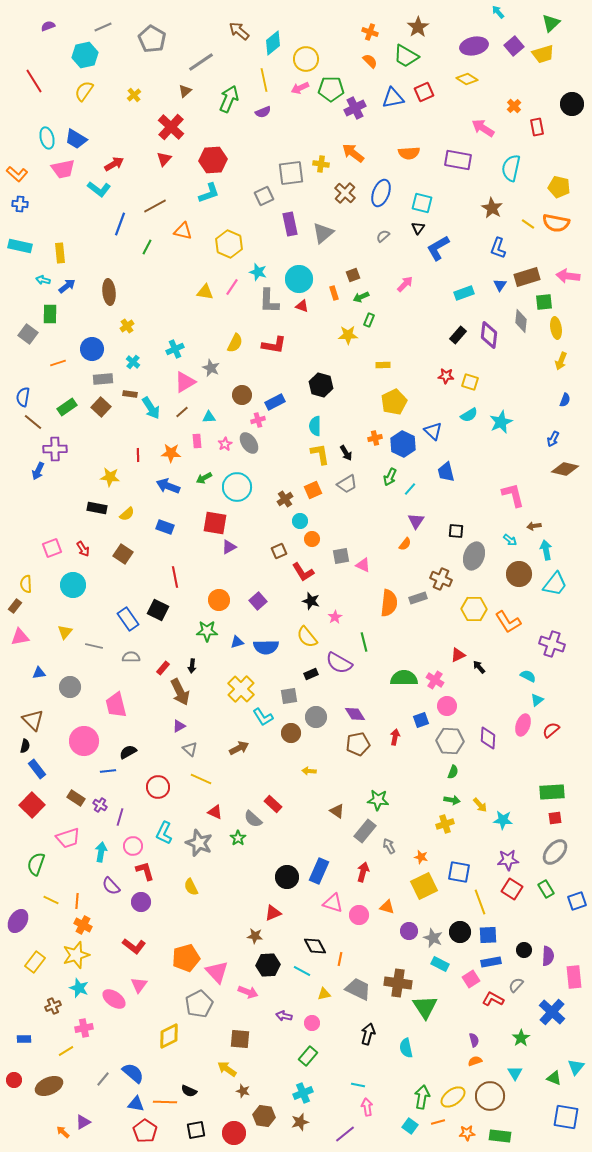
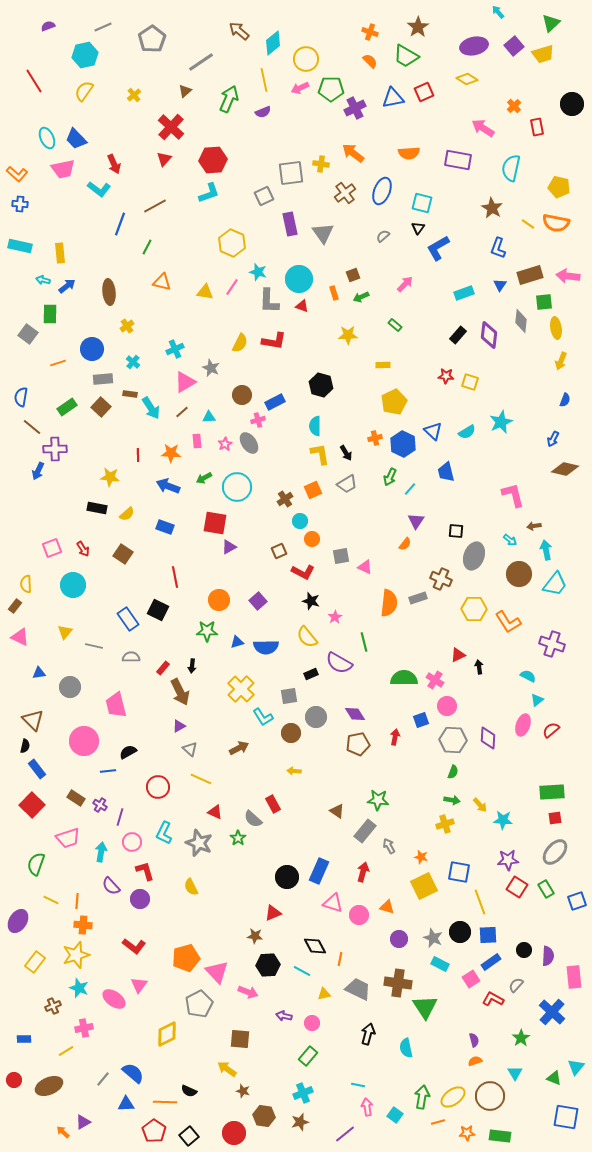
gray pentagon at (152, 39): rotated 8 degrees clockwise
cyan ellipse at (47, 138): rotated 10 degrees counterclockwise
blue trapezoid at (76, 139): rotated 15 degrees clockwise
red arrow at (114, 164): rotated 96 degrees clockwise
brown cross at (345, 193): rotated 10 degrees clockwise
blue ellipse at (381, 193): moved 1 px right, 2 px up
orange triangle at (183, 231): moved 21 px left, 51 px down
gray triangle at (323, 233): rotated 25 degrees counterclockwise
yellow hexagon at (229, 244): moved 3 px right, 1 px up
brown rectangle at (527, 277): moved 3 px right, 2 px up
green rectangle at (369, 320): moved 26 px right, 5 px down; rotated 72 degrees counterclockwise
yellow semicircle at (235, 343): moved 5 px right
red L-shape at (274, 345): moved 4 px up
blue semicircle at (23, 397): moved 2 px left
cyan semicircle at (469, 415): moved 2 px left, 17 px down
brown line at (33, 422): moved 1 px left, 5 px down
pink triangle at (363, 565): moved 2 px right, 2 px down
red L-shape at (303, 572): rotated 30 degrees counterclockwise
pink triangle at (20, 637): rotated 36 degrees clockwise
black arrow at (479, 667): rotated 32 degrees clockwise
gray hexagon at (450, 741): moved 3 px right, 1 px up
yellow arrow at (309, 771): moved 15 px left
red rectangle at (273, 804): rotated 18 degrees clockwise
pink circle at (133, 846): moved 1 px left, 4 px up
red square at (512, 889): moved 5 px right, 2 px up
purple circle at (141, 902): moved 1 px left, 3 px up
orange cross at (83, 925): rotated 24 degrees counterclockwise
purple circle at (409, 931): moved 10 px left, 8 px down
blue rectangle at (491, 962): rotated 24 degrees counterclockwise
yellow diamond at (169, 1036): moved 2 px left, 2 px up
blue triangle at (136, 1104): moved 10 px left; rotated 12 degrees counterclockwise
cyan square at (410, 1126): moved 15 px left, 11 px up
black square at (196, 1130): moved 7 px left, 6 px down; rotated 30 degrees counterclockwise
red pentagon at (145, 1131): moved 9 px right
